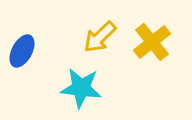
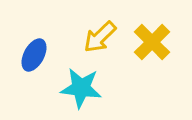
yellow cross: rotated 6 degrees counterclockwise
blue ellipse: moved 12 px right, 4 px down
